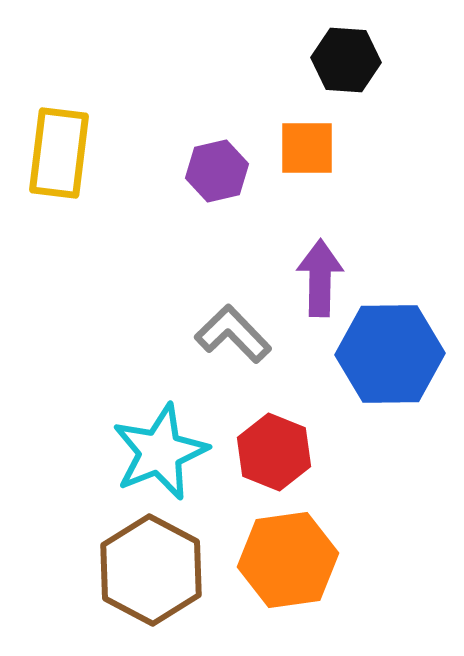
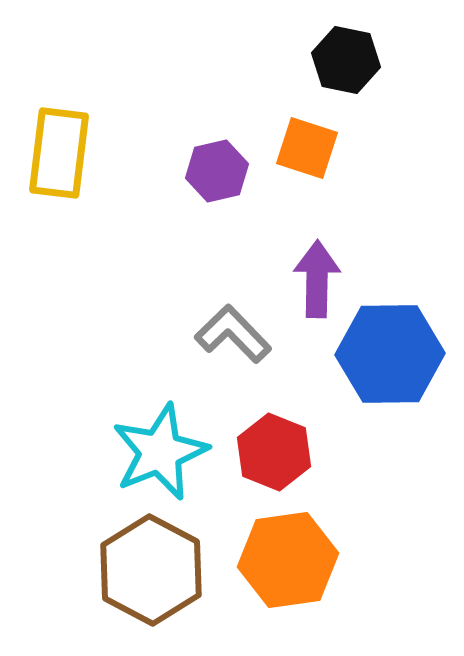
black hexagon: rotated 8 degrees clockwise
orange square: rotated 18 degrees clockwise
purple arrow: moved 3 px left, 1 px down
